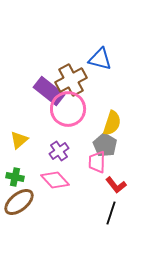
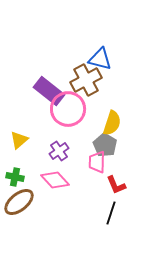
brown cross: moved 15 px right
red L-shape: rotated 15 degrees clockwise
